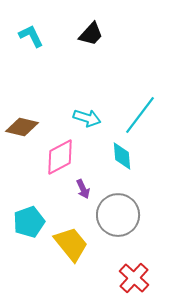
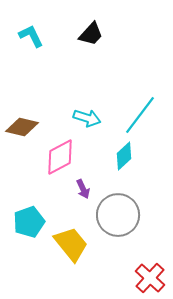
cyan diamond: moved 2 px right; rotated 52 degrees clockwise
red cross: moved 16 px right
